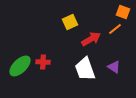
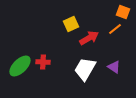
yellow square: moved 1 px right, 2 px down
red arrow: moved 2 px left, 1 px up
white trapezoid: rotated 50 degrees clockwise
